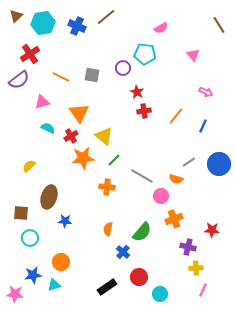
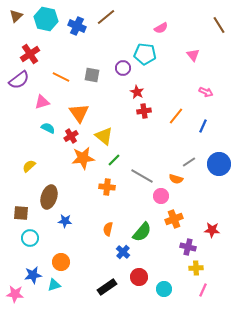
cyan hexagon at (43, 23): moved 3 px right, 4 px up; rotated 20 degrees clockwise
cyan circle at (160, 294): moved 4 px right, 5 px up
